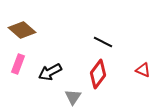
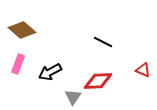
red diamond: moved 7 px down; rotated 52 degrees clockwise
